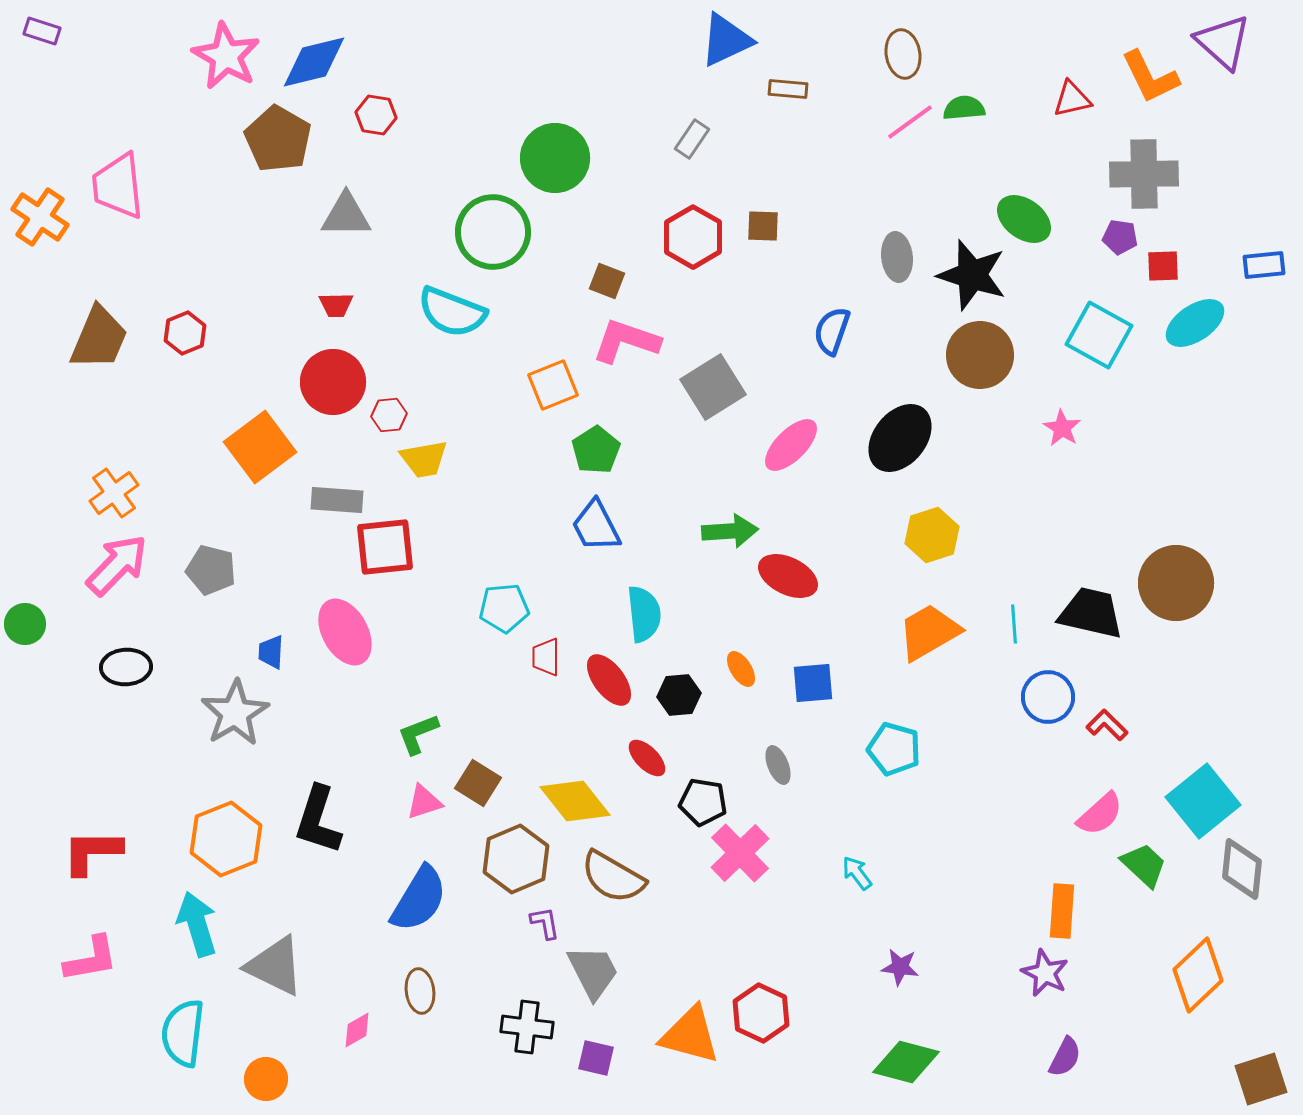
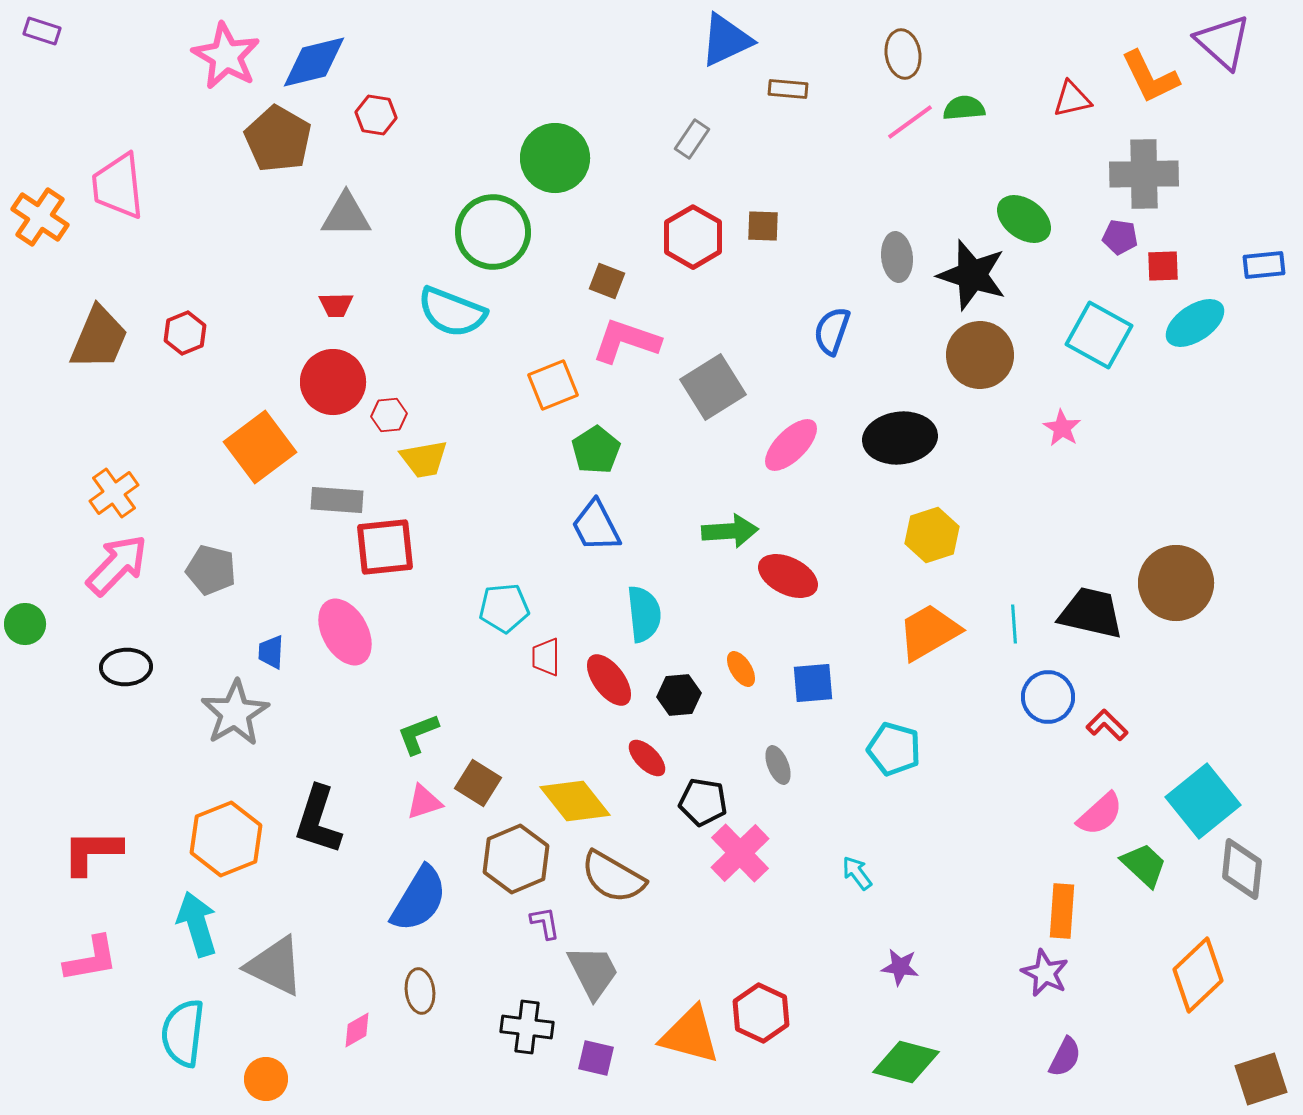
black ellipse at (900, 438): rotated 44 degrees clockwise
